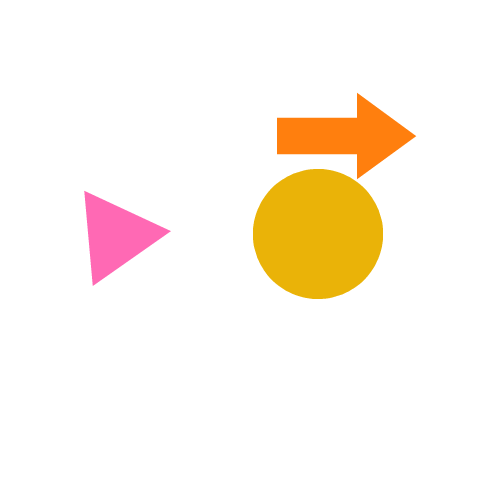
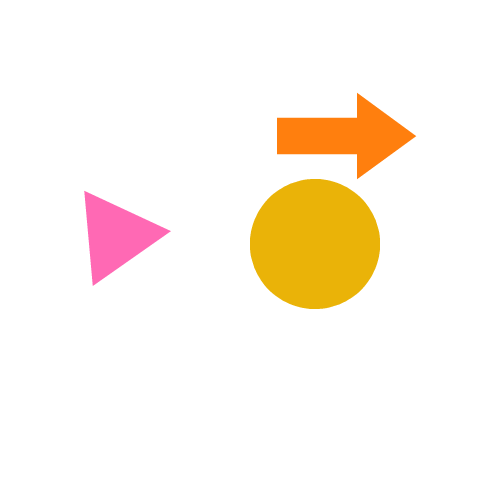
yellow circle: moved 3 px left, 10 px down
